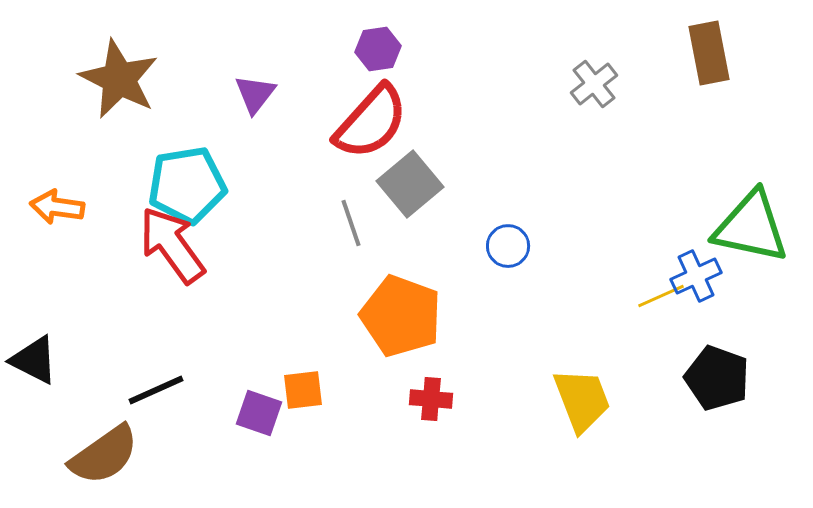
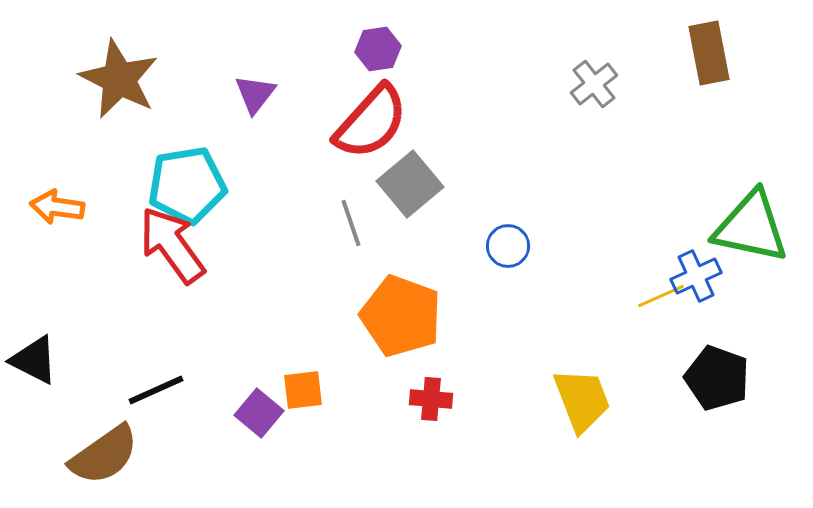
purple square: rotated 21 degrees clockwise
